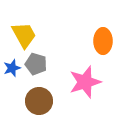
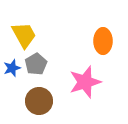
gray pentagon: rotated 25 degrees clockwise
